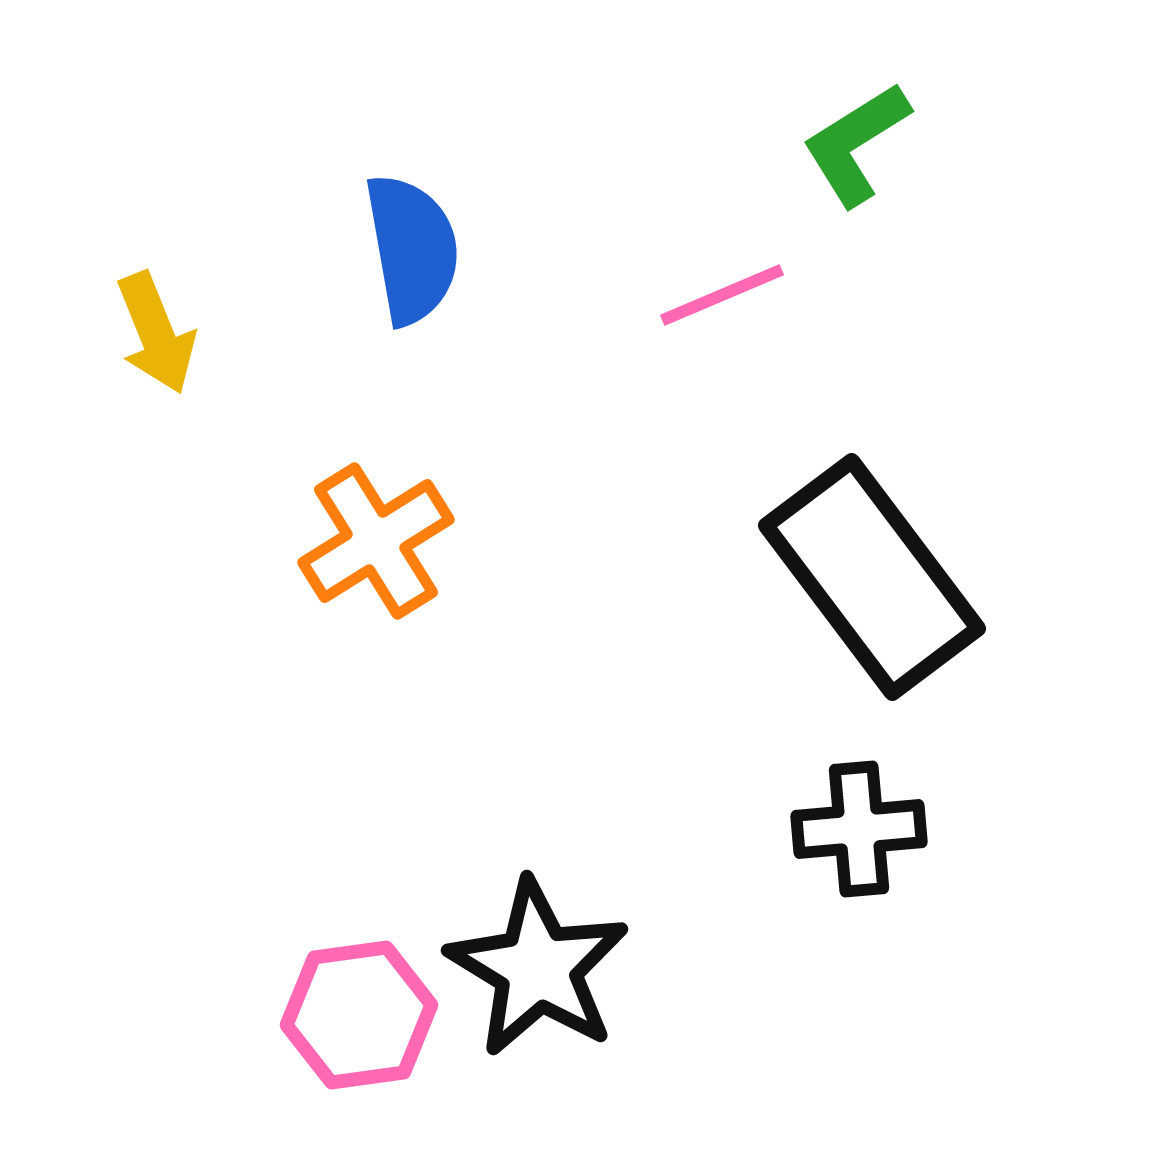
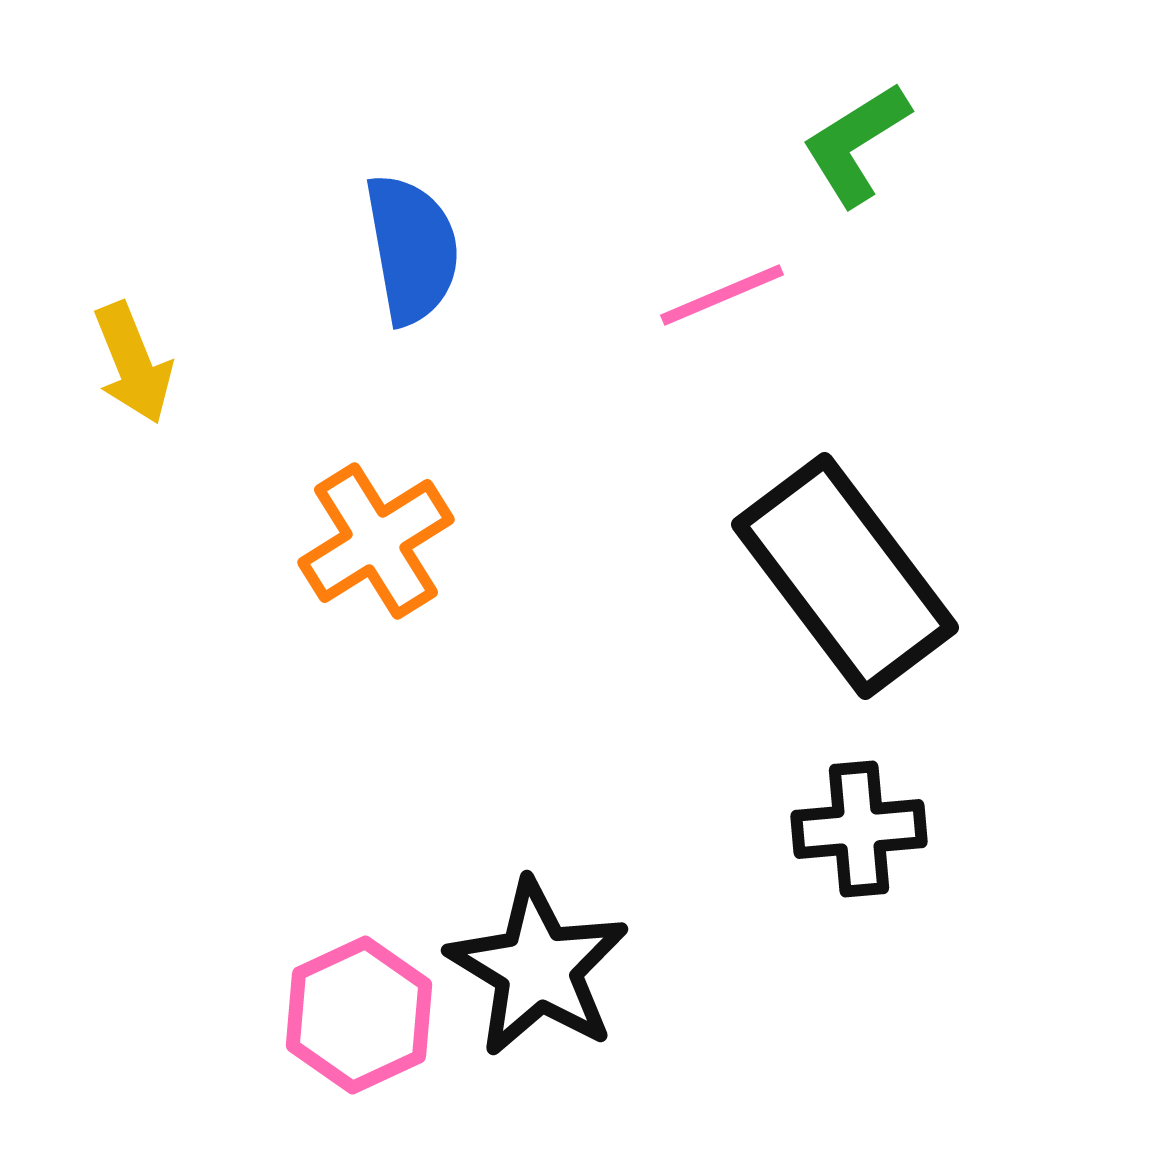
yellow arrow: moved 23 px left, 30 px down
black rectangle: moved 27 px left, 1 px up
pink hexagon: rotated 17 degrees counterclockwise
